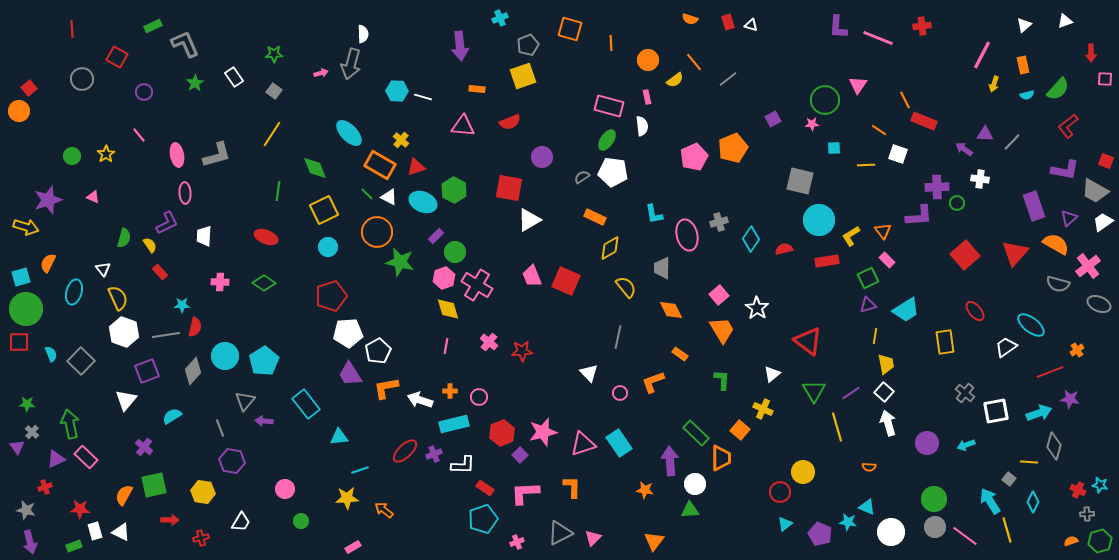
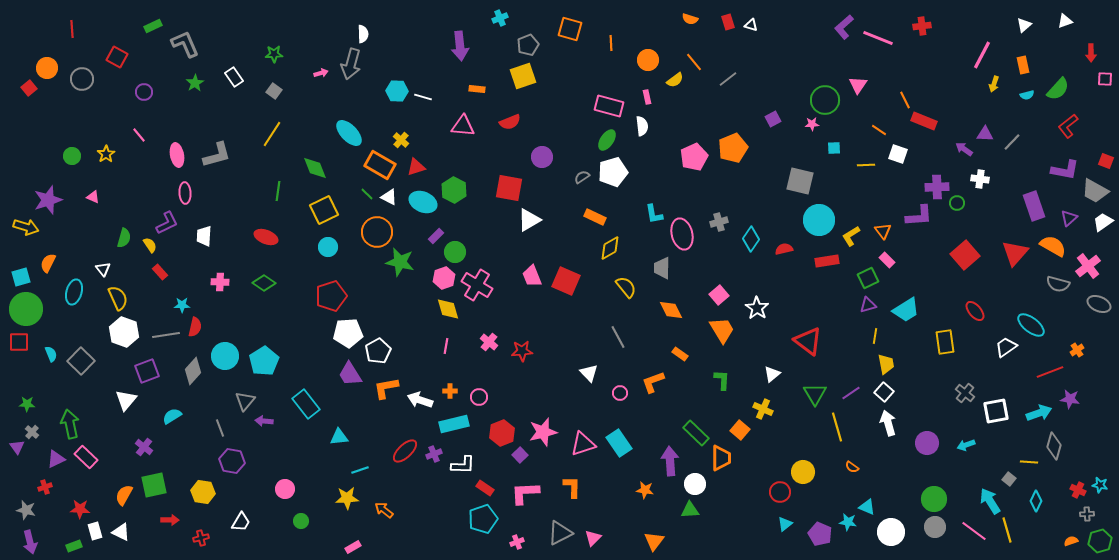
purple L-shape at (838, 27): moved 6 px right; rotated 45 degrees clockwise
orange circle at (19, 111): moved 28 px right, 43 px up
white pentagon at (613, 172): rotated 24 degrees counterclockwise
pink ellipse at (687, 235): moved 5 px left, 1 px up
orange semicircle at (1056, 244): moved 3 px left, 2 px down
gray line at (618, 337): rotated 40 degrees counterclockwise
green triangle at (814, 391): moved 1 px right, 3 px down
orange semicircle at (869, 467): moved 17 px left; rotated 32 degrees clockwise
cyan diamond at (1033, 502): moved 3 px right, 1 px up
pink line at (965, 536): moved 9 px right, 5 px up
